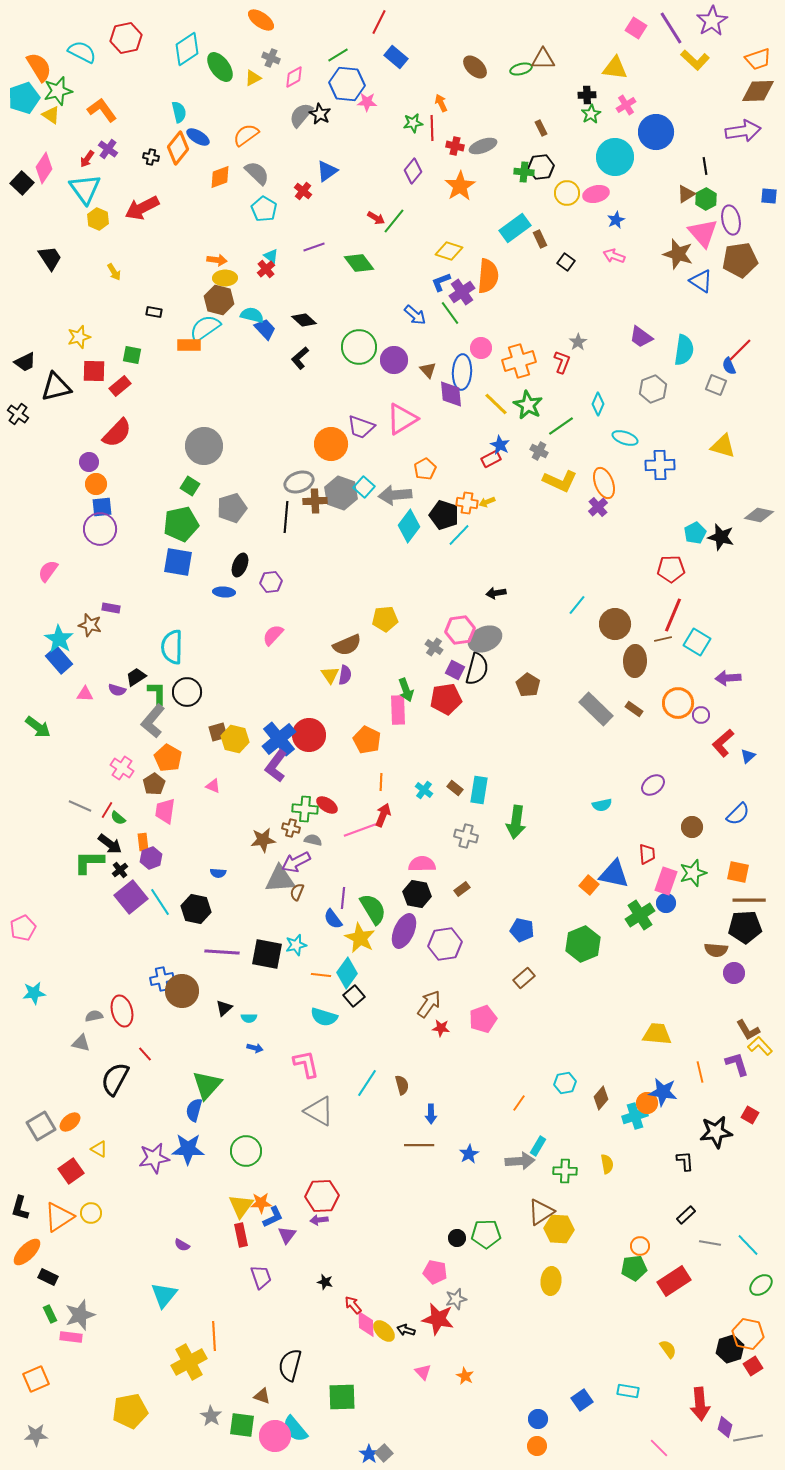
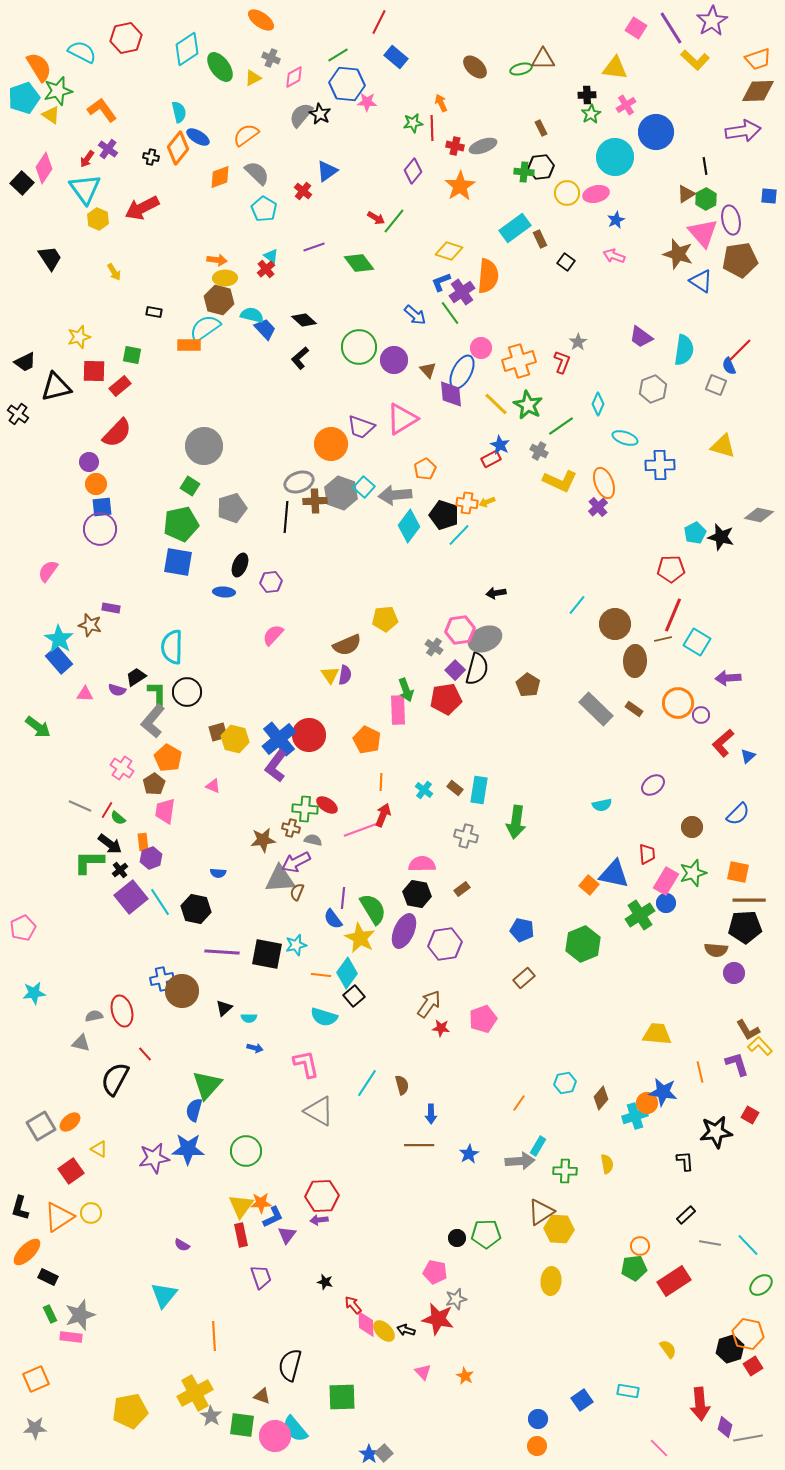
blue ellipse at (462, 372): rotated 24 degrees clockwise
purple square at (455, 670): rotated 18 degrees clockwise
pink rectangle at (666, 881): rotated 12 degrees clockwise
yellow cross at (189, 1362): moved 6 px right, 31 px down
gray star at (36, 1435): moved 1 px left, 7 px up
